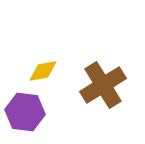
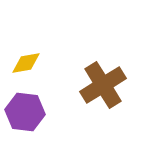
yellow diamond: moved 17 px left, 8 px up
